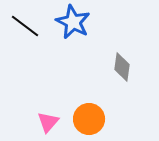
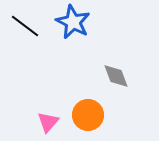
gray diamond: moved 6 px left, 9 px down; rotated 28 degrees counterclockwise
orange circle: moved 1 px left, 4 px up
